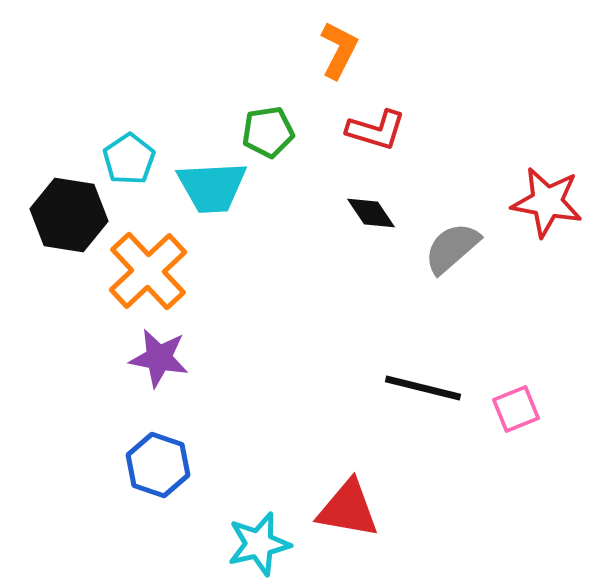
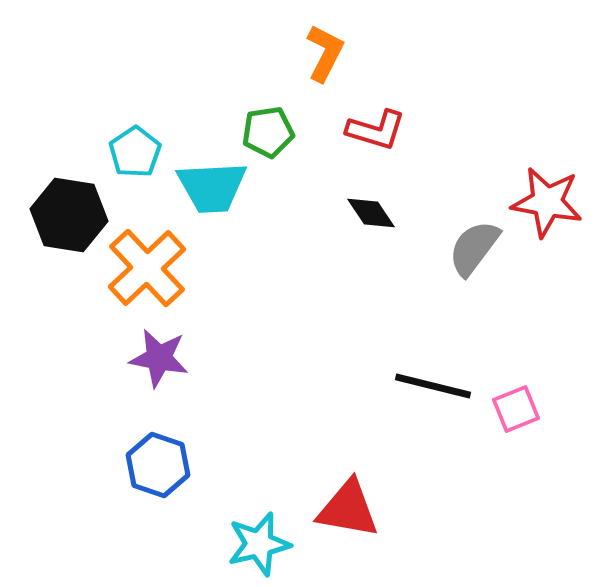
orange L-shape: moved 14 px left, 3 px down
cyan pentagon: moved 6 px right, 7 px up
gray semicircle: moved 22 px right; rotated 12 degrees counterclockwise
orange cross: moved 1 px left, 3 px up
black line: moved 10 px right, 2 px up
